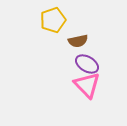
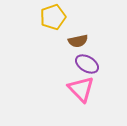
yellow pentagon: moved 3 px up
pink triangle: moved 6 px left, 4 px down
